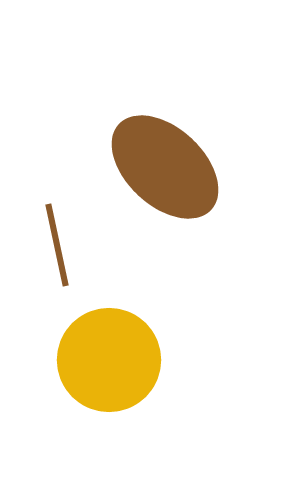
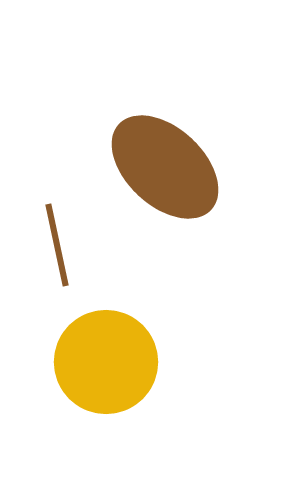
yellow circle: moved 3 px left, 2 px down
